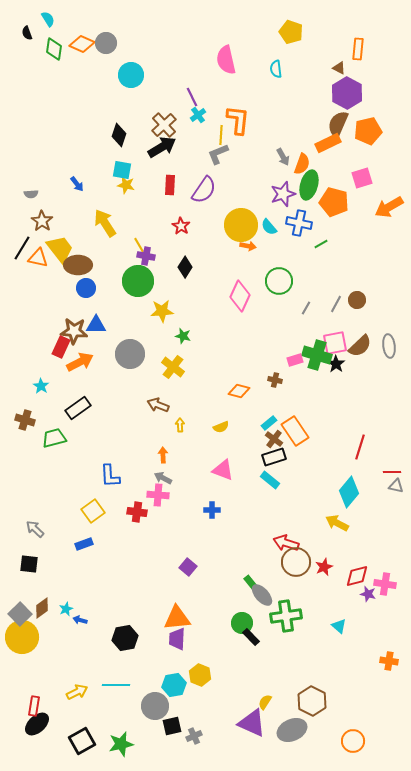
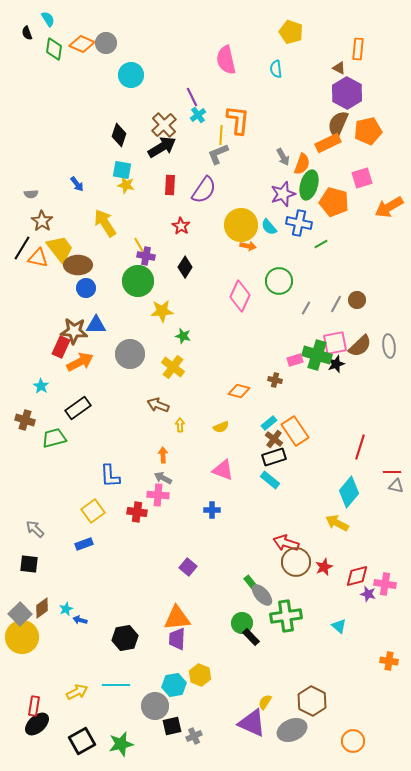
black star at (336, 364): rotated 18 degrees clockwise
